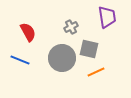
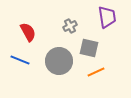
gray cross: moved 1 px left, 1 px up
gray square: moved 1 px up
gray circle: moved 3 px left, 3 px down
